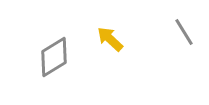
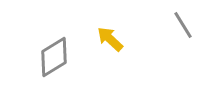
gray line: moved 1 px left, 7 px up
